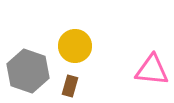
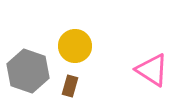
pink triangle: rotated 27 degrees clockwise
